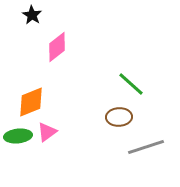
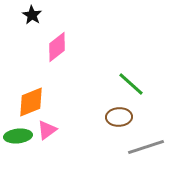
pink triangle: moved 2 px up
